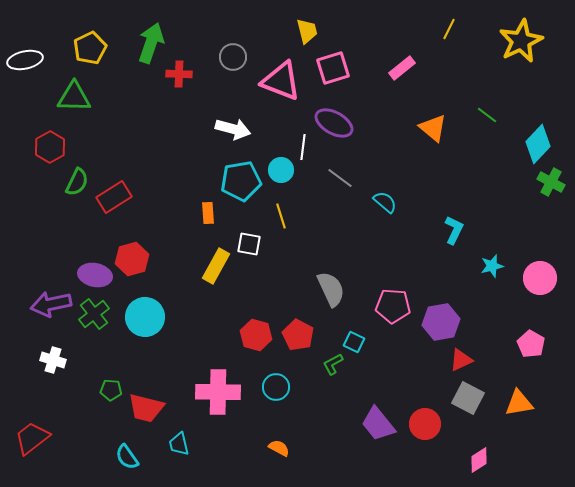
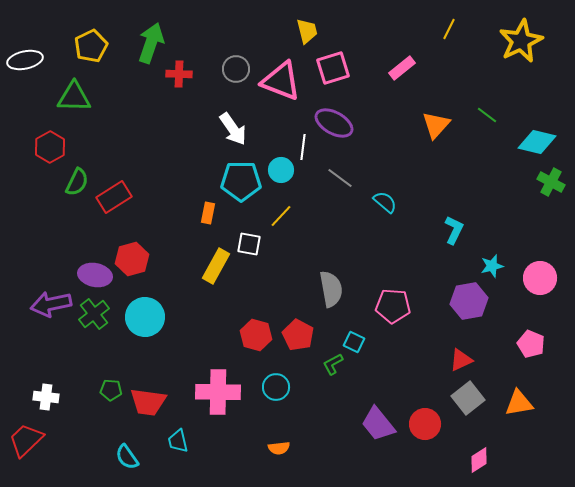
yellow pentagon at (90, 48): moved 1 px right, 2 px up
gray circle at (233, 57): moved 3 px right, 12 px down
orange triangle at (433, 128): moved 3 px right, 3 px up; rotated 32 degrees clockwise
white arrow at (233, 129): rotated 40 degrees clockwise
cyan diamond at (538, 144): moved 1 px left, 2 px up; rotated 60 degrees clockwise
cyan pentagon at (241, 181): rotated 9 degrees clockwise
orange rectangle at (208, 213): rotated 15 degrees clockwise
yellow line at (281, 216): rotated 60 degrees clockwise
gray semicircle at (331, 289): rotated 15 degrees clockwise
purple hexagon at (441, 322): moved 28 px right, 21 px up
pink pentagon at (531, 344): rotated 8 degrees counterclockwise
white cross at (53, 360): moved 7 px left, 37 px down; rotated 10 degrees counterclockwise
gray square at (468, 398): rotated 24 degrees clockwise
red trapezoid at (146, 408): moved 2 px right, 6 px up; rotated 6 degrees counterclockwise
red trapezoid at (32, 438): moved 6 px left, 2 px down; rotated 6 degrees counterclockwise
cyan trapezoid at (179, 444): moved 1 px left, 3 px up
orange semicircle at (279, 448): rotated 145 degrees clockwise
